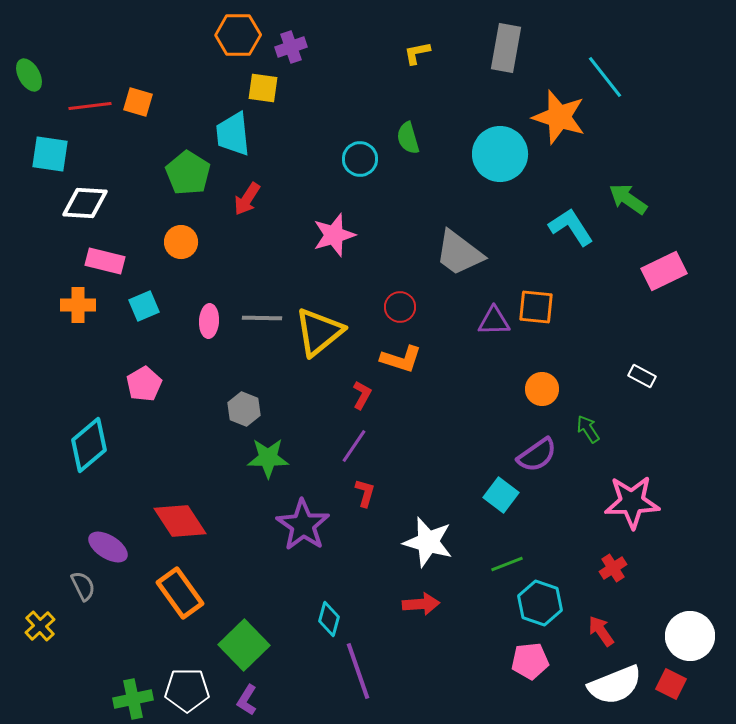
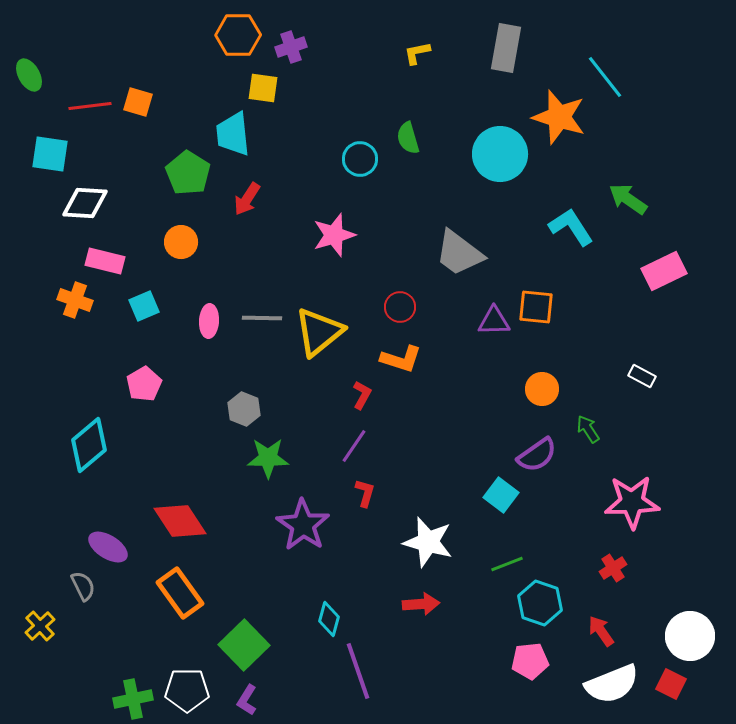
orange cross at (78, 305): moved 3 px left, 5 px up; rotated 20 degrees clockwise
white semicircle at (615, 685): moved 3 px left, 1 px up
